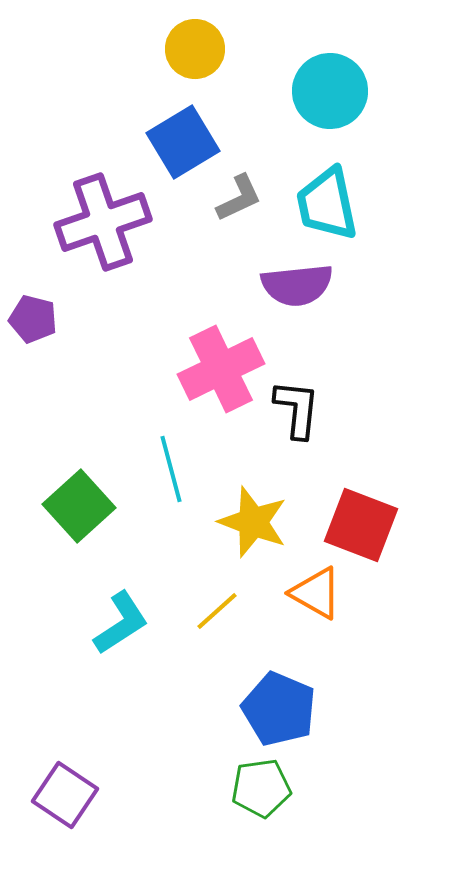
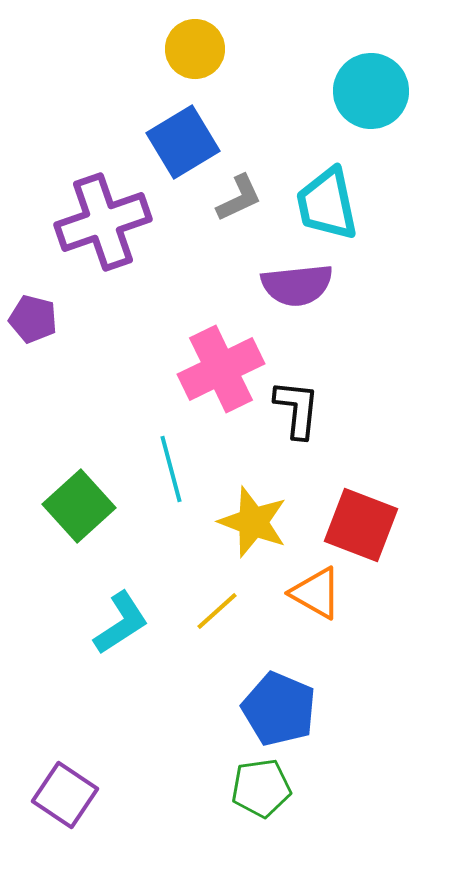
cyan circle: moved 41 px right
